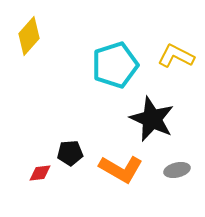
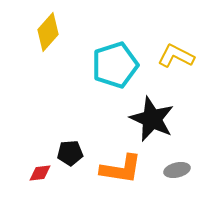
yellow diamond: moved 19 px right, 4 px up
orange L-shape: rotated 21 degrees counterclockwise
